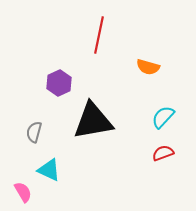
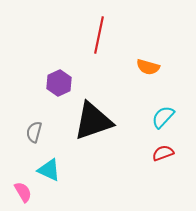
black triangle: rotated 9 degrees counterclockwise
